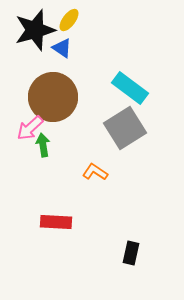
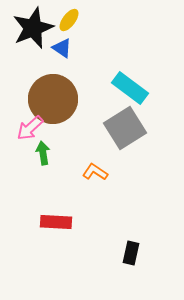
black star: moved 2 px left, 2 px up; rotated 6 degrees counterclockwise
brown circle: moved 2 px down
green arrow: moved 8 px down
